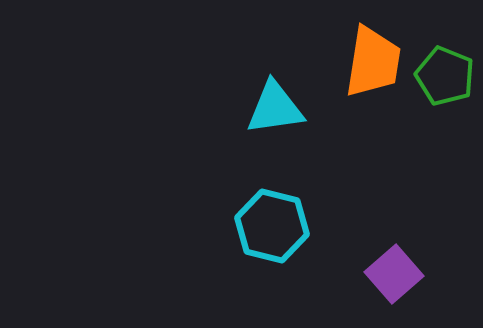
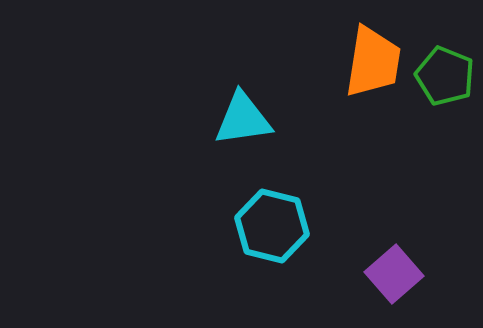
cyan triangle: moved 32 px left, 11 px down
